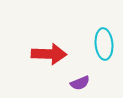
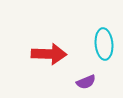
purple semicircle: moved 6 px right, 1 px up
